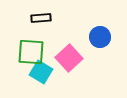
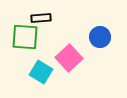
green square: moved 6 px left, 15 px up
